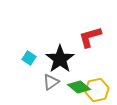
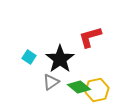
cyan square: moved 1 px up
